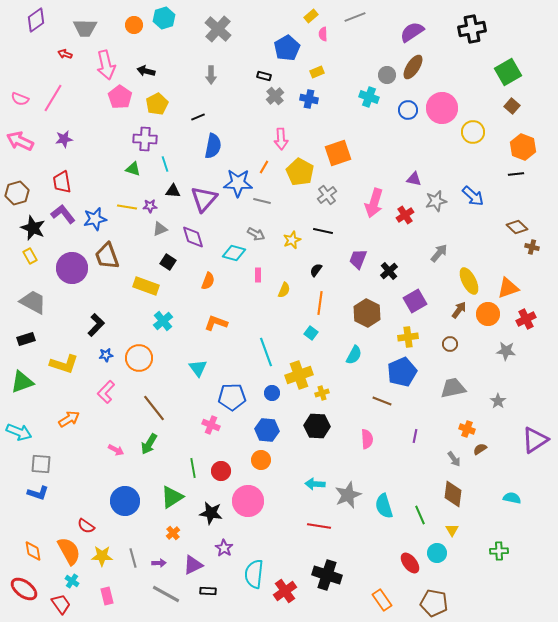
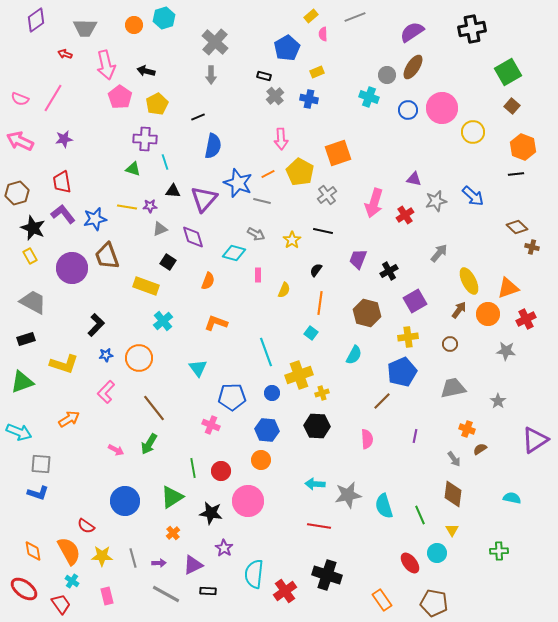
gray cross at (218, 29): moved 3 px left, 13 px down
cyan line at (165, 164): moved 2 px up
orange line at (264, 167): moved 4 px right, 7 px down; rotated 32 degrees clockwise
blue star at (238, 183): rotated 20 degrees clockwise
yellow star at (292, 240): rotated 12 degrees counterclockwise
black cross at (389, 271): rotated 12 degrees clockwise
brown hexagon at (367, 313): rotated 12 degrees counterclockwise
brown line at (382, 401): rotated 66 degrees counterclockwise
gray star at (348, 495): rotated 12 degrees clockwise
